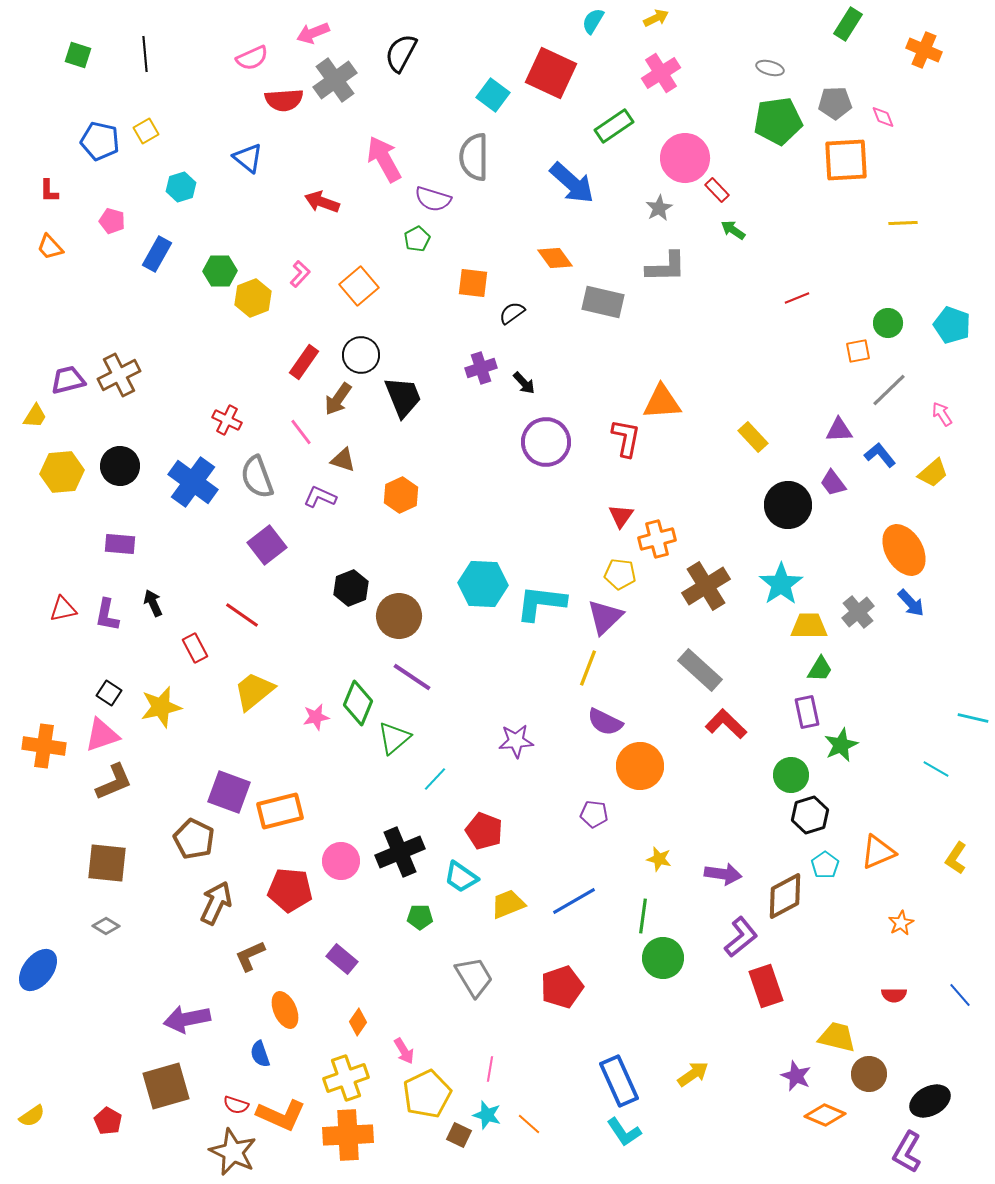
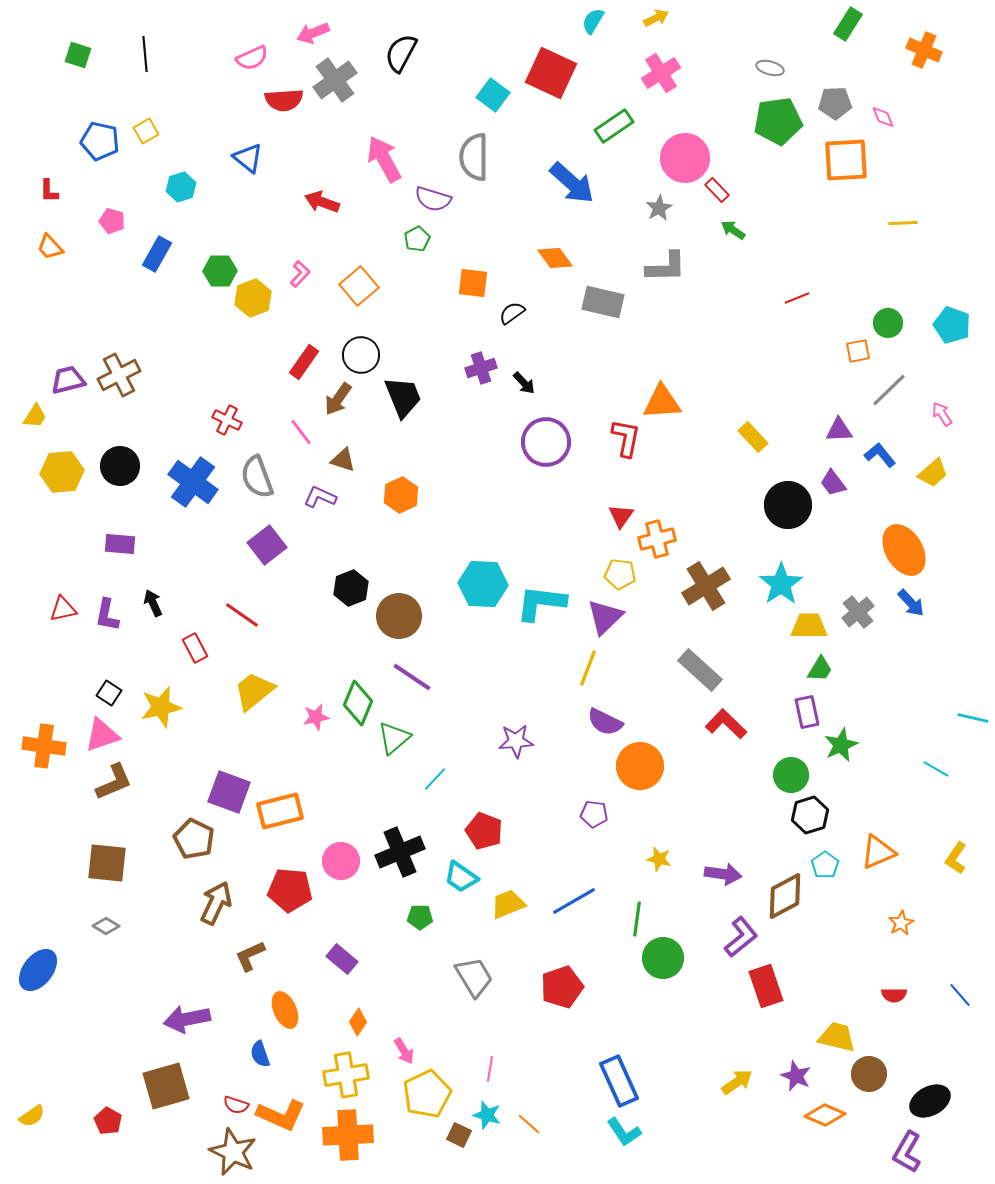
green line at (643, 916): moved 6 px left, 3 px down
yellow arrow at (693, 1074): moved 44 px right, 8 px down
yellow cross at (346, 1078): moved 3 px up; rotated 9 degrees clockwise
